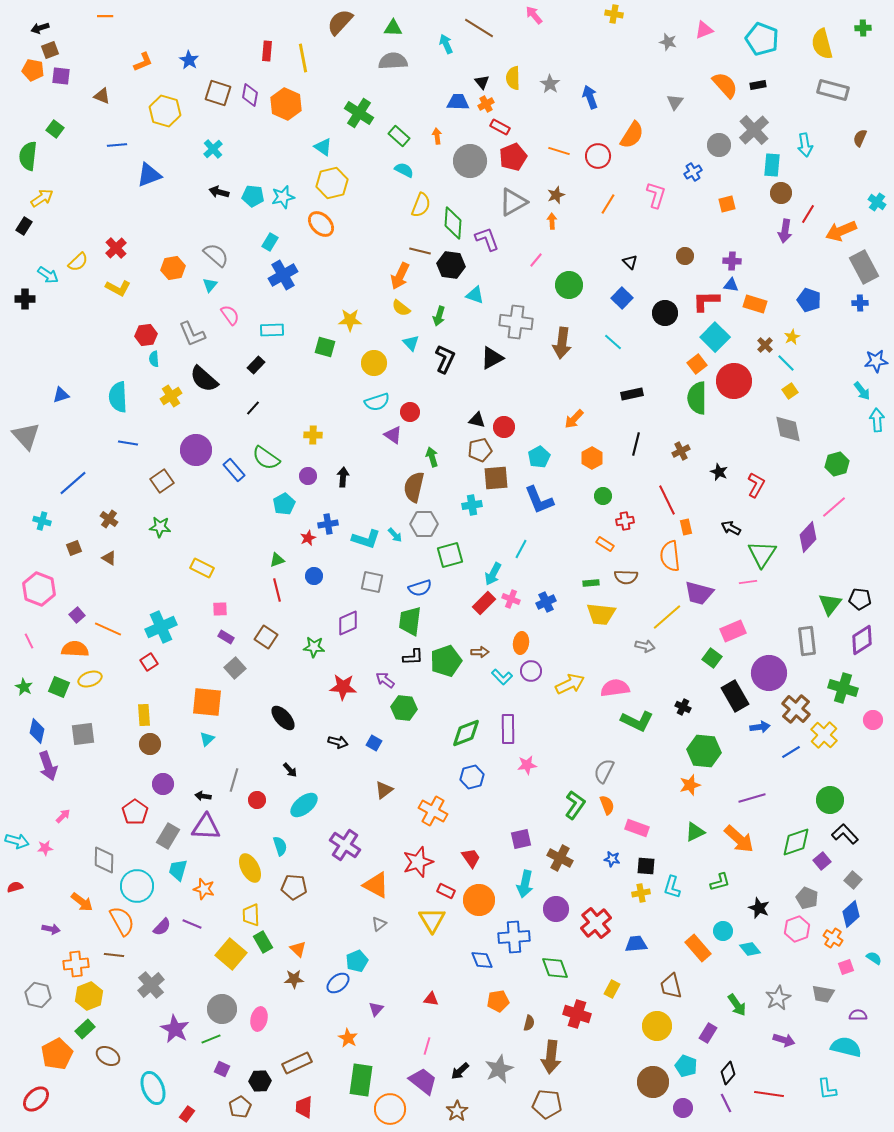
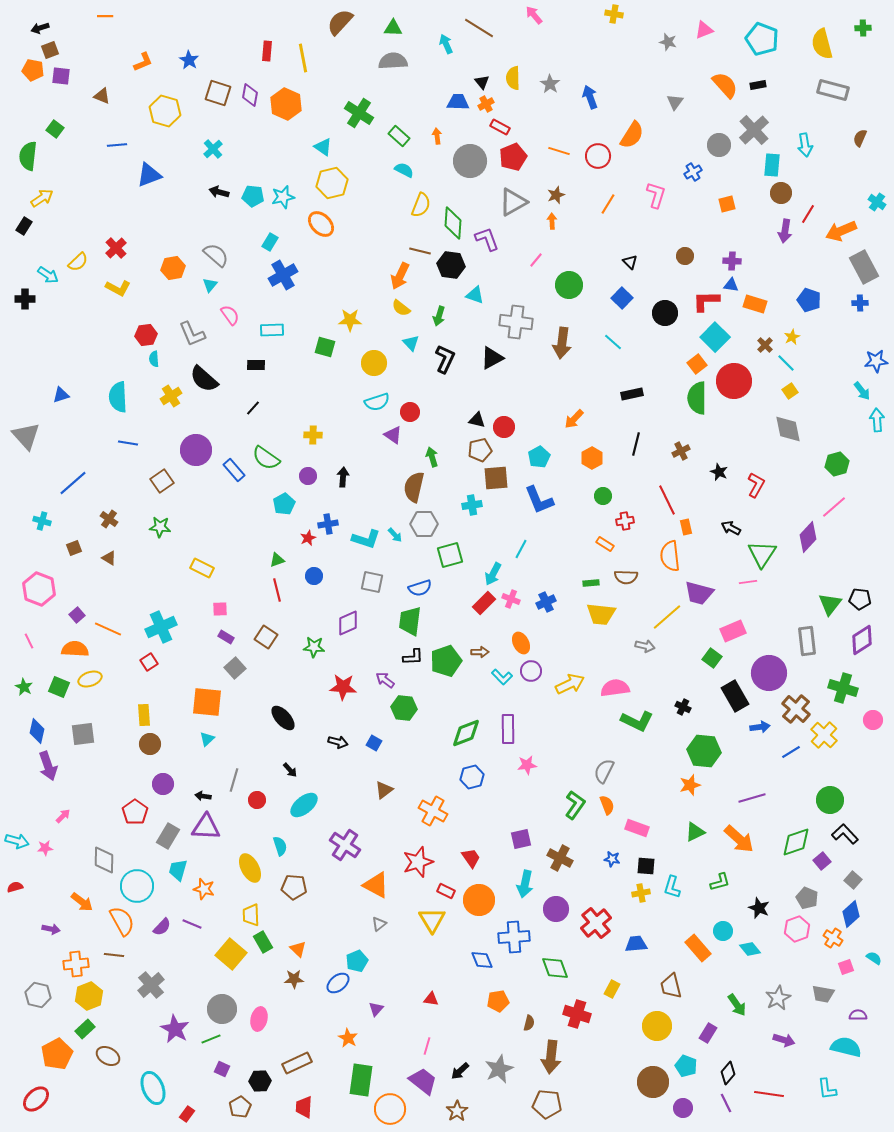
black rectangle at (256, 365): rotated 48 degrees clockwise
orange ellipse at (521, 643): rotated 35 degrees counterclockwise
